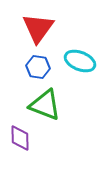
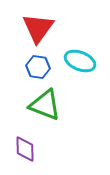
purple diamond: moved 5 px right, 11 px down
